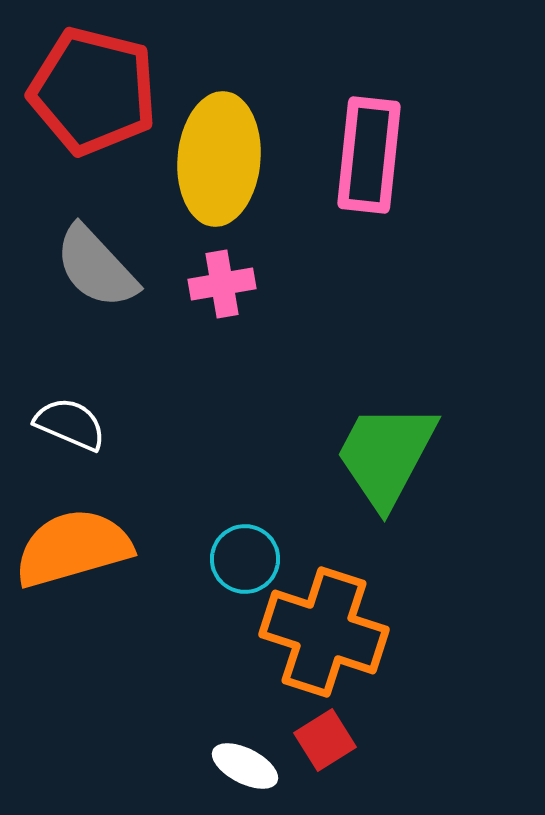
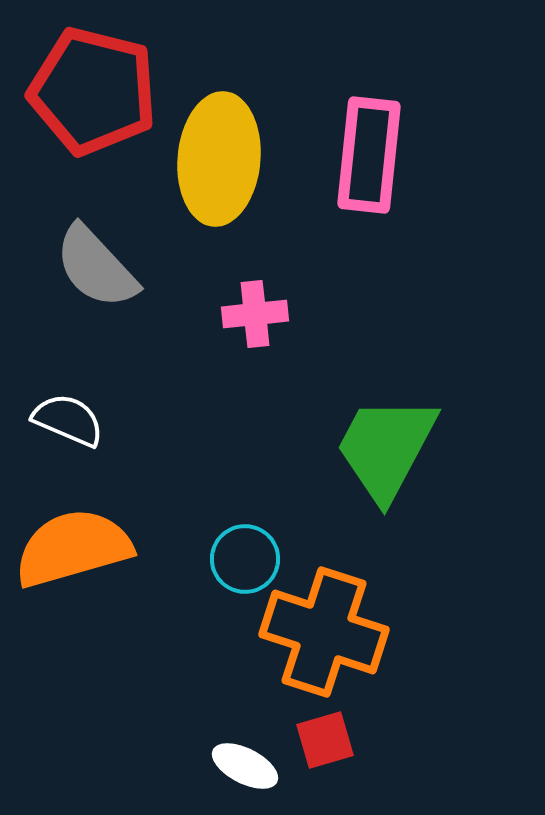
pink cross: moved 33 px right, 30 px down; rotated 4 degrees clockwise
white semicircle: moved 2 px left, 4 px up
green trapezoid: moved 7 px up
red square: rotated 16 degrees clockwise
